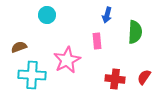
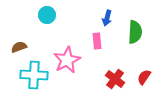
blue arrow: moved 3 px down
cyan cross: moved 2 px right
red cross: rotated 30 degrees clockwise
